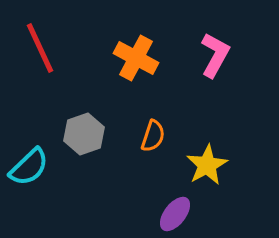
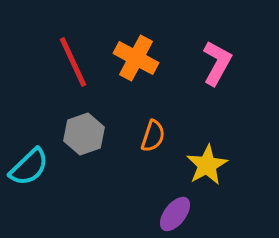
red line: moved 33 px right, 14 px down
pink L-shape: moved 2 px right, 8 px down
